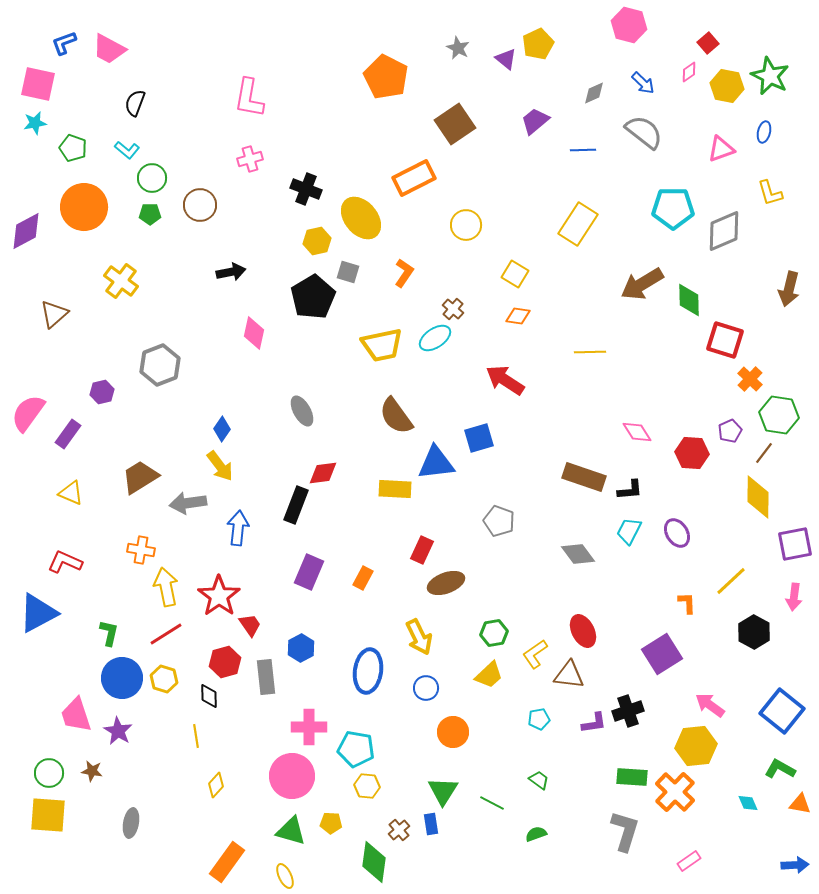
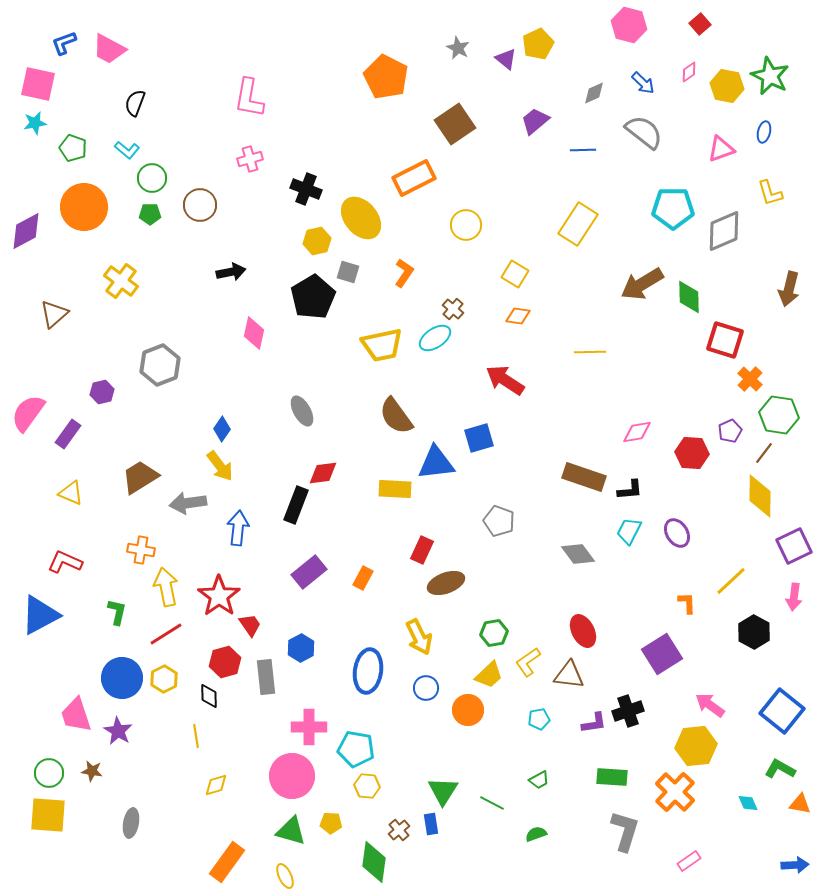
red square at (708, 43): moved 8 px left, 19 px up
green diamond at (689, 300): moved 3 px up
pink diamond at (637, 432): rotated 68 degrees counterclockwise
yellow diamond at (758, 497): moved 2 px right, 1 px up
purple square at (795, 544): moved 1 px left, 2 px down; rotated 15 degrees counterclockwise
purple rectangle at (309, 572): rotated 28 degrees clockwise
blue triangle at (38, 613): moved 2 px right, 2 px down
green L-shape at (109, 633): moved 8 px right, 21 px up
yellow L-shape at (535, 654): moved 7 px left, 8 px down
yellow hexagon at (164, 679): rotated 16 degrees clockwise
orange circle at (453, 732): moved 15 px right, 22 px up
green rectangle at (632, 777): moved 20 px left
green trapezoid at (539, 780): rotated 115 degrees clockwise
yellow diamond at (216, 785): rotated 30 degrees clockwise
